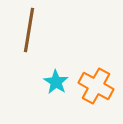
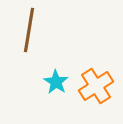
orange cross: rotated 28 degrees clockwise
